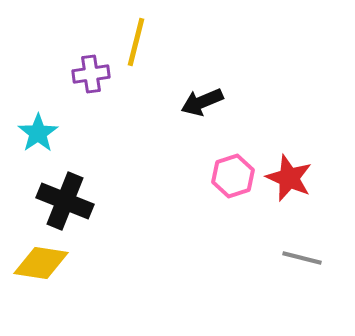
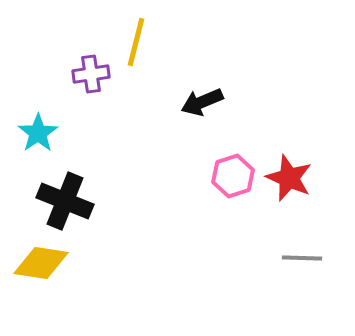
gray line: rotated 12 degrees counterclockwise
